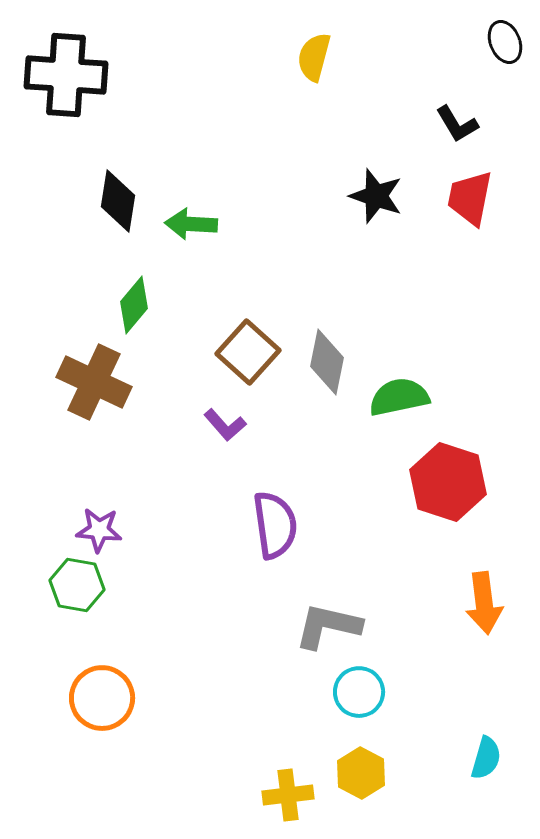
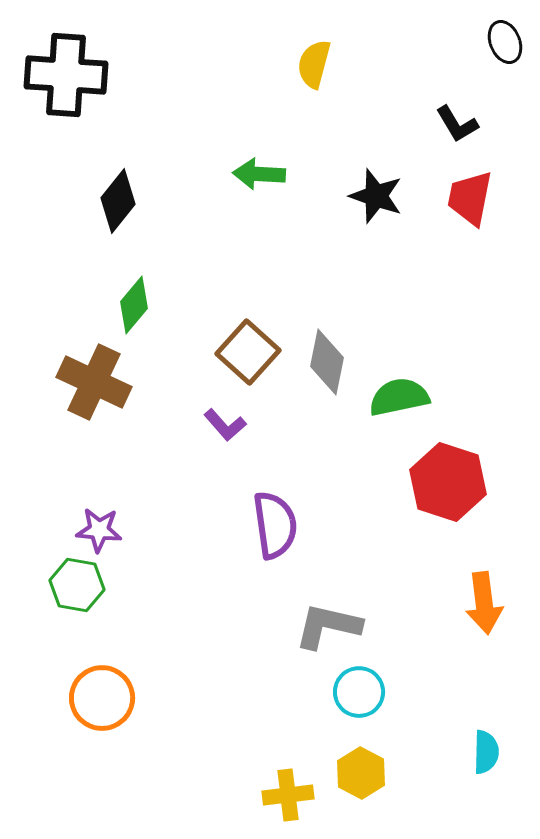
yellow semicircle: moved 7 px down
black diamond: rotated 30 degrees clockwise
green arrow: moved 68 px right, 50 px up
cyan semicircle: moved 6 px up; rotated 15 degrees counterclockwise
